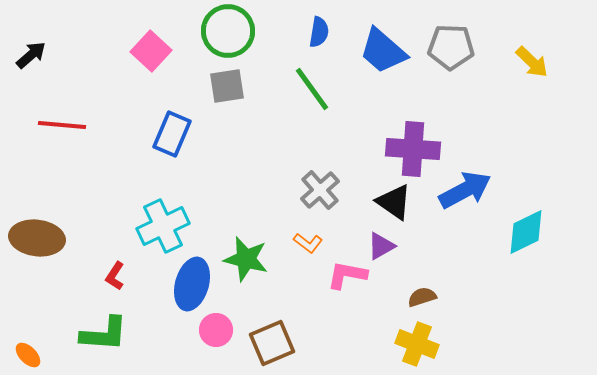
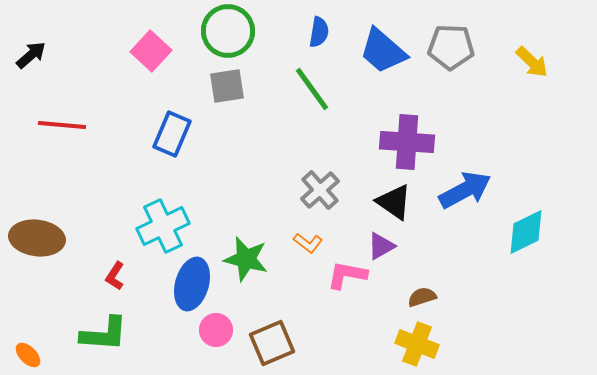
purple cross: moved 6 px left, 7 px up
